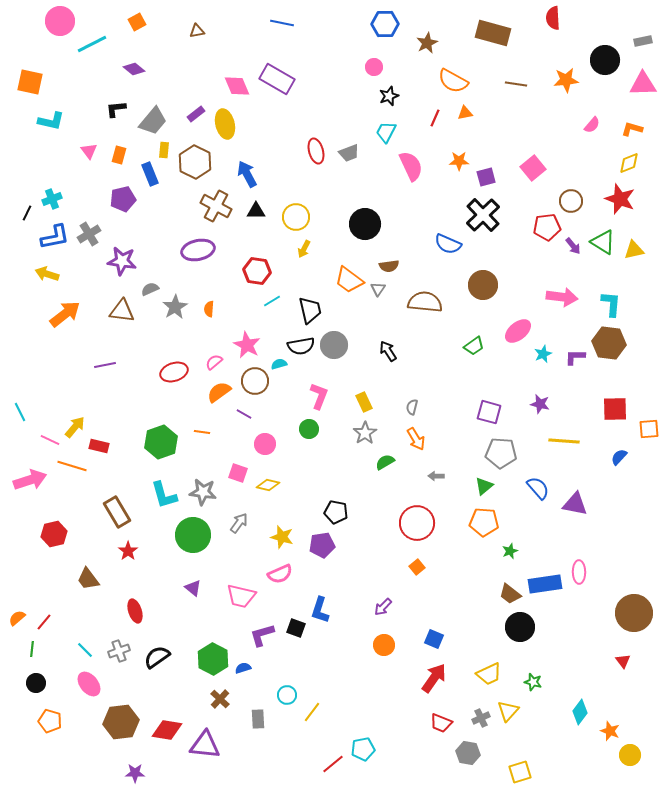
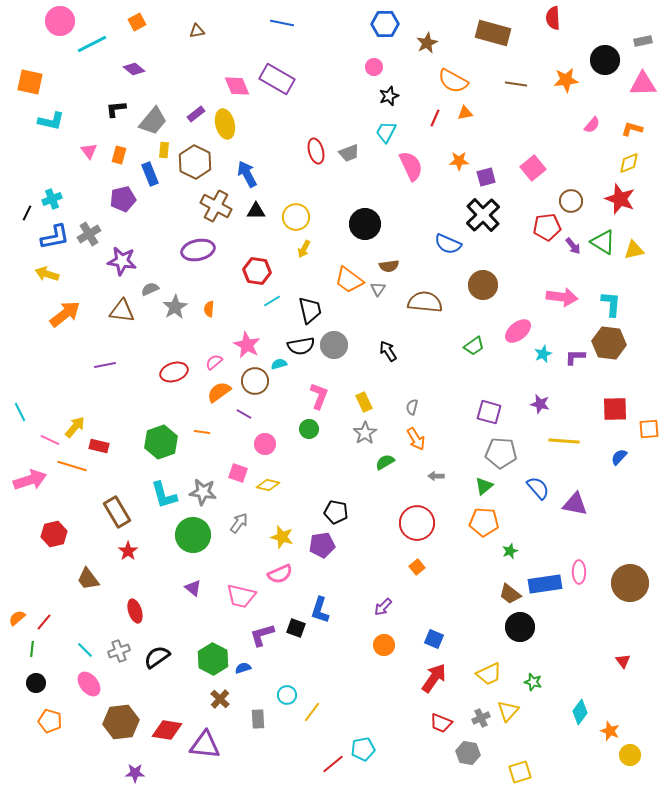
brown circle at (634, 613): moved 4 px left, 30 px up
